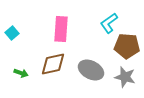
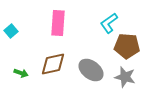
pink rectangle: moved 3 px left, 6 px up
cyan square: moved 1 px left, 2 px up
gray ellipse: rotated 10 degrees clockwise
